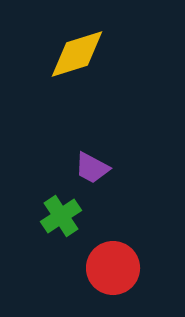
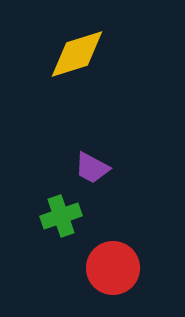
green cross: rotated 15 degrees clockwise
